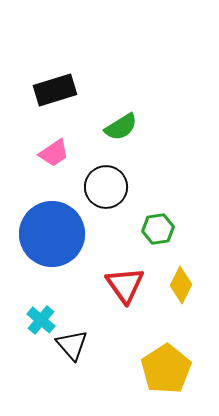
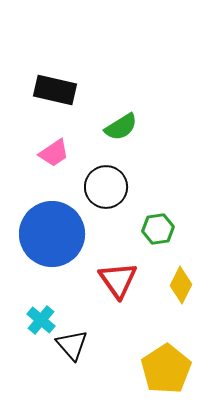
black rectangle: rotated 30 degrees clockwise
red triangle: moved 7 px left, 5 px up
